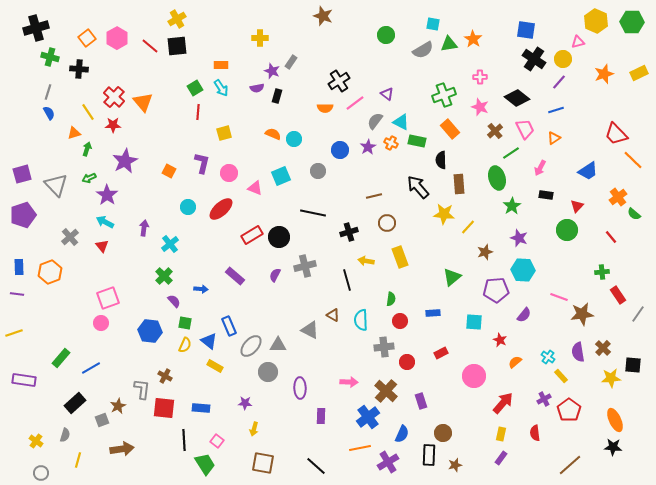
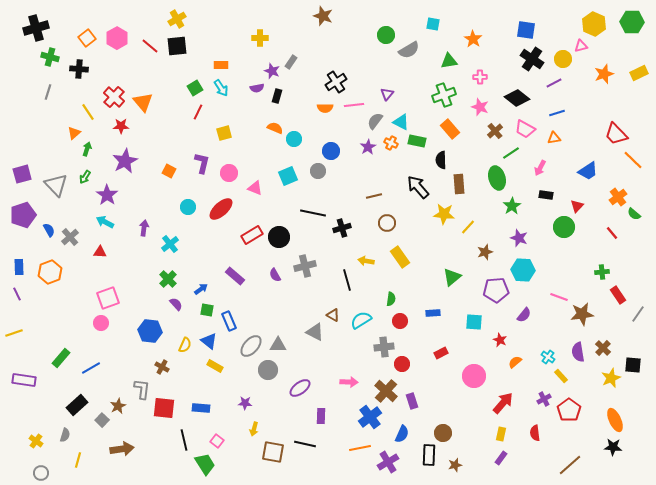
yellow hexagon at (596, 21): moved 2 px left, 3 px down
pink triangle at (578, 42): moved 3 px right, 4 px down
green triangle at (449, 44): moved 17 px down
gray semicircle at (423, 50): moved 14 px left
black cross at (534, 59): moved 2 px left
black cross at (339, 81): moved 3 px left, 1 px down
purple line at (559, 82): moved 5 px left, 1 px down; rotated 21 degrees clockwise
purple triangle at (387, 94): rotated 32 degrees clockwise
pink line at (355, 103): moved 1 px left, 2 px down; rotated 30 degrees clockwise
blue line at (556, 110): moved 1 px right, 3 px down
red line at (198, 112): rotated 21 degrees clockwise
blue semicircle at (49, 113): moved 117 px down
red star at (113, 125): moved 8 px right, 1 px down
pink trapezoid at (525, 129): rotated 145 degrees clockwise
orange triangle at (74, 133): rotated 24 degrees counterclockwise
orange semicircle at (273, 134): moved 2 px right, 6 px up
orange triangle at (554, 138): rotated 24 degrees clockwise
blue circle at (340, 150): moved 9 px left, 1 px down
cyan square at (281, 176): moved 7 px right
green arrow at (89, 178): moved 4 px left, 1 px up; rotated 32 degrees counterclockwise
green circle at (567, 230): moved 3 px left, 3 px up
black cross at (349, 232): moved 7 px left, 4 px up
red line at (611, 237): moved 1 px right, 4 px up
red triangle at (102, 246): moved 2 px left, 6 px down; rotated 48 degrees counterclockwise
yellow rectangle at (400, 257): rotated 15 degrees counterclockwise
purple semicircle at (275, 275): rotated 56 degrees counterclockwise
green cross at (164, 276): moved 4 px right, 3 px down
blue arrow at (201, 289): rotated 40 degrees counterclockwise
purple line at (17, 294): rotated 56 degrees clockwise
purple semicircle at (174, 301): moved 2 px right, 3 px down
cyan semicircle at (361, 320): rotated 60 degrees clockwise
green square at (185, 323): moved 22 px right, 13 px up
blue rectangle at (229, 326): moved 5 px up
gray triangle at (310, 330): moved 5 px right, 2 px down
red circle at (407, 362): moved 5 px left, 2 px down
gray circle at (268, 372): moved 2 px up
brown cross at (165, 376): moved 3 px left, 9 px up
yellow star at (611, 378): rotated 18 degrees counterclockwise
purple ellipse at (300, 388): rotated 55 degrees clockwise
purple rectangle at (421, 401): moved 9 px left
black rectangle at (75, 403): moved 2 px right, 2 px down
blue cross at (368, 417): moved 2 px right
gray square at (102, 420): rotated 24 degrees counterclockwise
black line at (184, 440): rotated 10 degrees counterclockwise
brown square at (263, 463): moved 10 px right, 11 px up
black line at (316, 466): moved 11 px left, 22 px up; rotated 30 degrees counterclockwise
